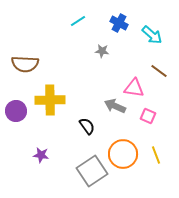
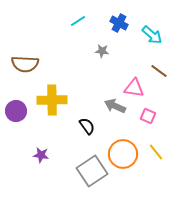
yellow cross: moved 2 px right
yellow line: moved 3 px up; rotated 18 degrees counterclockwise
